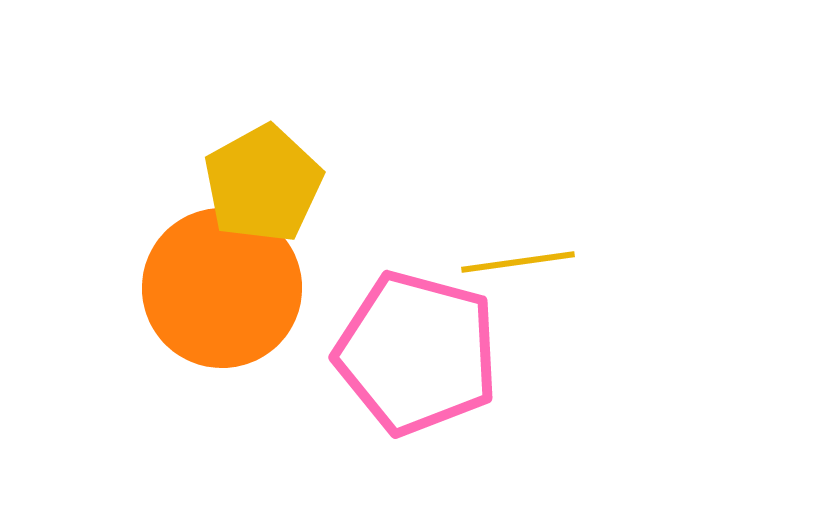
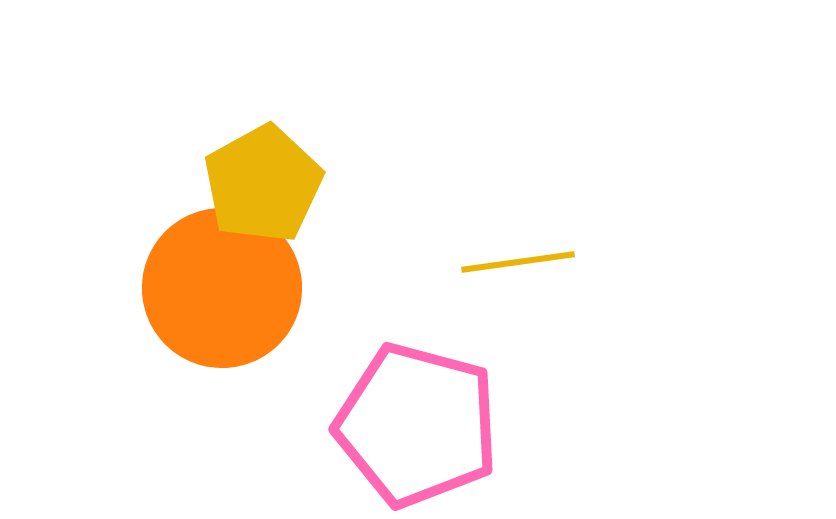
pink pentagon: moved 72 px down
